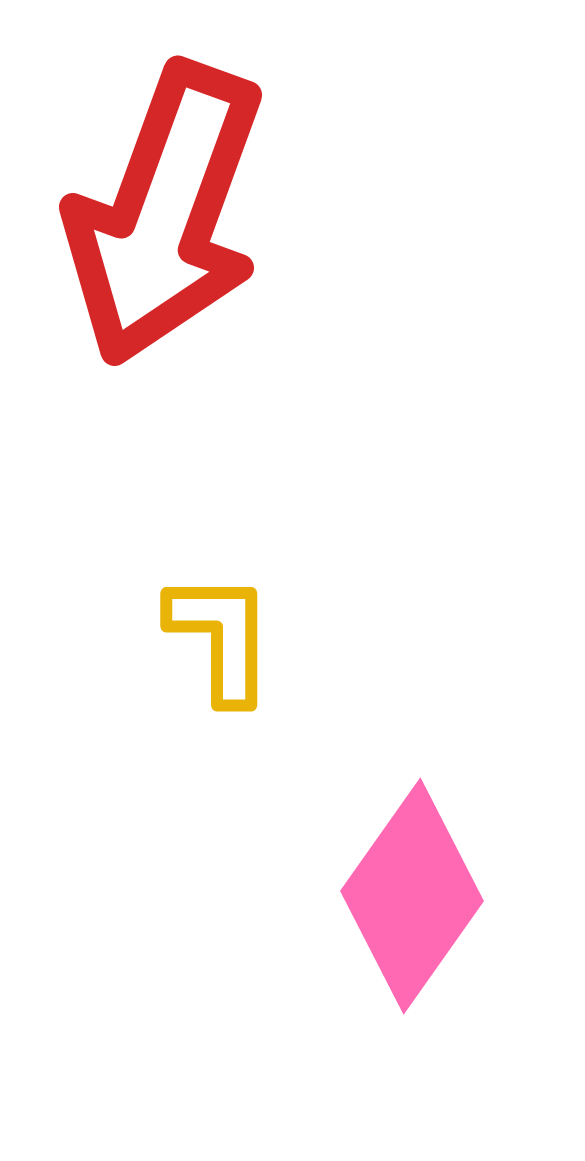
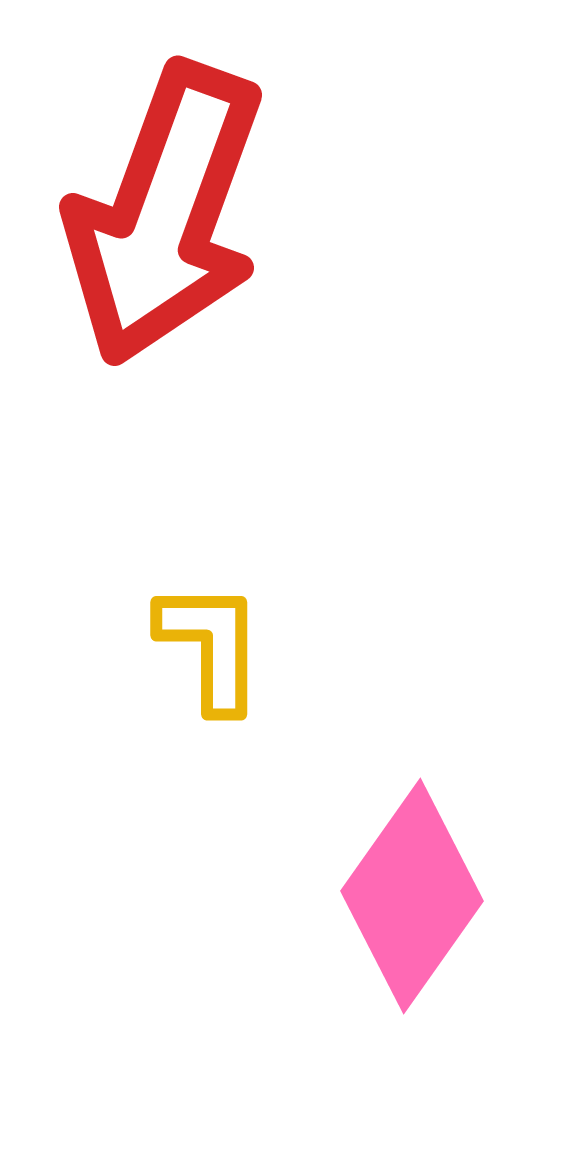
yellow L-shape: moved 10 px left, 9 px down
